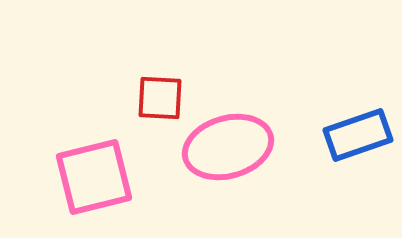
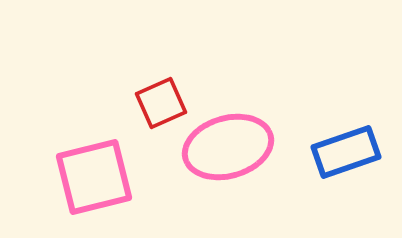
red square: moved 1 px right, 5 px down; rotated 27 degrees counterclockwise
blue rectangle: moved 12 px left, 17 px down
